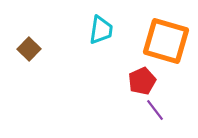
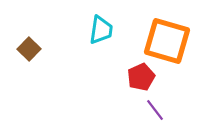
orange square: moved 1 px right
red pentagon: moved 1 px left, 4 px up
